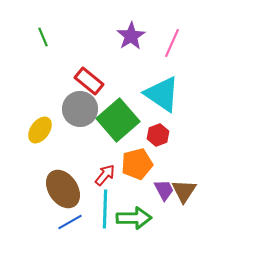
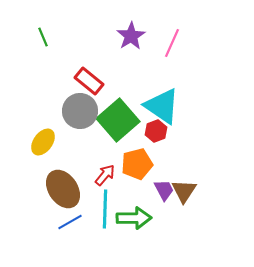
cyan triangle: moved 12 px down
gray circle: moved 2 px down
yellow ellipse: moved 3 px right, 12 px down
red hexagon: moved 2 px left, 4 px up
